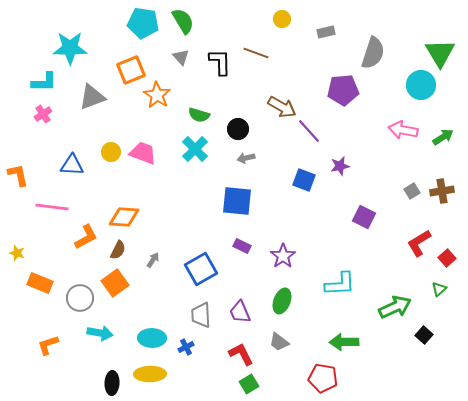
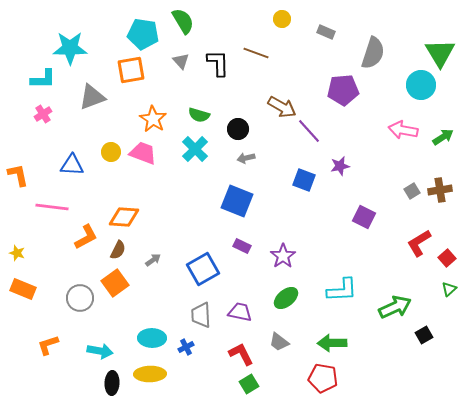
cyan pentagon at (143, 23): moved 11 px down
gray rectangle at (326, 32): rotated 36 degrees clockwise
gray triangle at (181, 57): moved 4 px down
black L-shape at (220, 62): moved 2 px left, 1 px down
orange square at (131, 70): rotated 12 degrees clockwise
cyan L-shape at (44, 82): moved 1 px left, 3 px up
orange star at (157, 95): moved 4 px left, 24 px down
brown cross at (442, 191): moved 2 px left, 1 px up
blue square at (237, 201): rotated 16 degrees clockwise
gray arrow at (153, 260): rotated 21 degrees clockwise
blue square at (201, 269): moved 2 px right
orange rectangle at (40, 283): moved 17 px left, 6 px down
cyan L-shape at (340, 284): moved 2 px right, 6 px down
green triangle at (439, 289): moved 10 px right
green ellipse at (282, 301): moved 4 px right, 3 px up; rotated 30 degrees clockwise
purple trapezoid at (240, 312): rotated 125 degrees clockwise
cyan arrow at (100, 333): moved 18 px down
black square at (424, 335): rotated 18 degrees clockwise
green arrow at (344, 342): moved 12 px left, 1 px down
